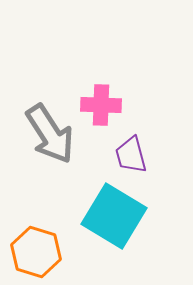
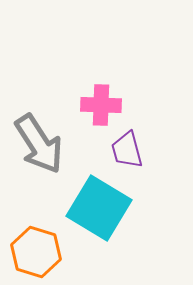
gray arrow: moved 11 px left, 10 px down
purple trapezoid: moved 4 px left, 5 px up
cyan square: moved 15 px left, 8 px up
